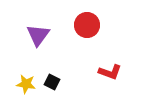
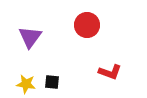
purple triangle: moved 8 px left, 2 px down
black square: rotated 21 degrees counterclockwise
